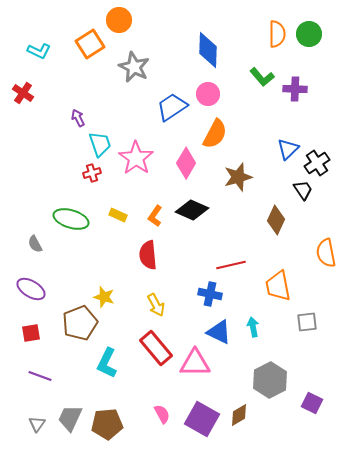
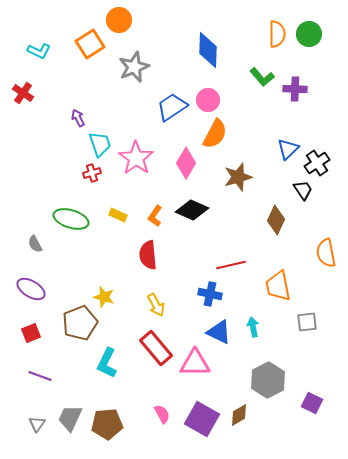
gray star at (134, 67): rotated 24 degrees clockwise
pink circle at (208, 94): moved 6 px down
red square at (31, 333): rotated 12 degrees counterclockwise
gray hexagon at (270, 380): moved 2 px left
